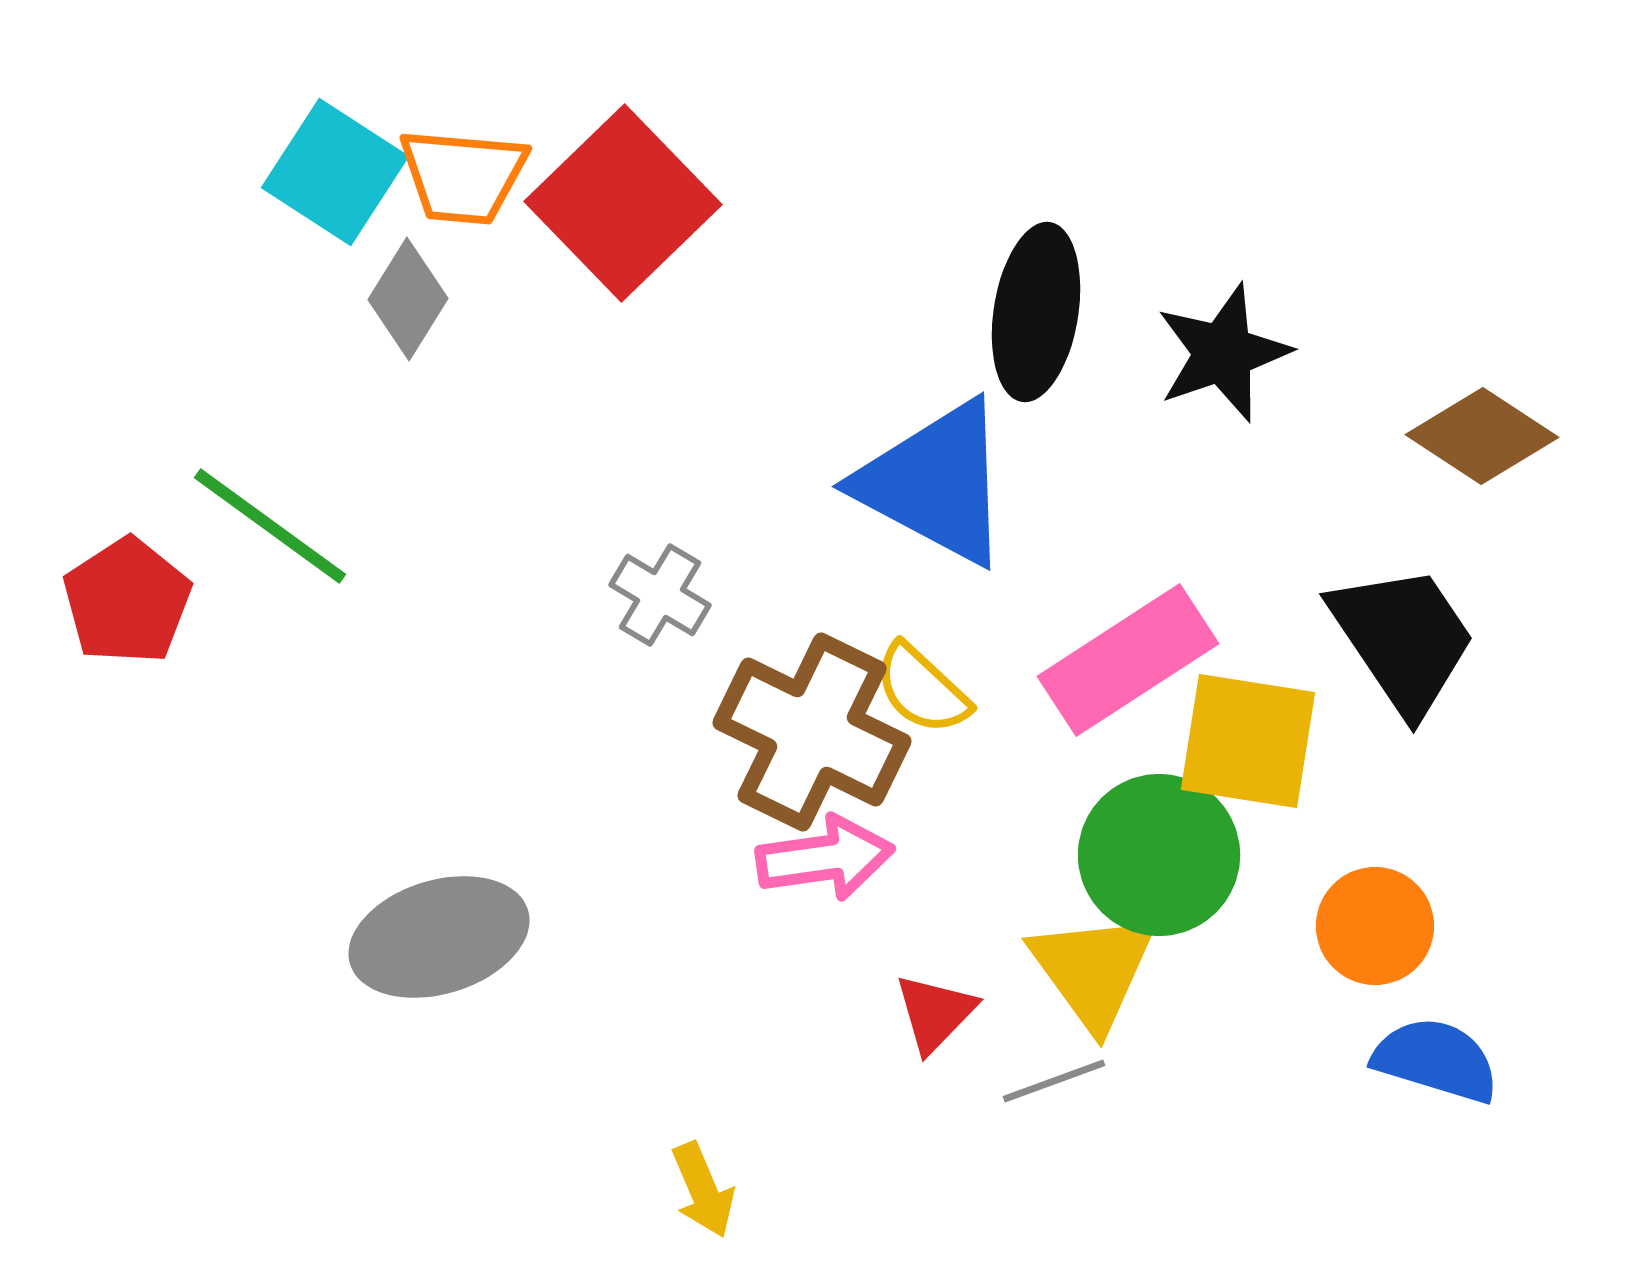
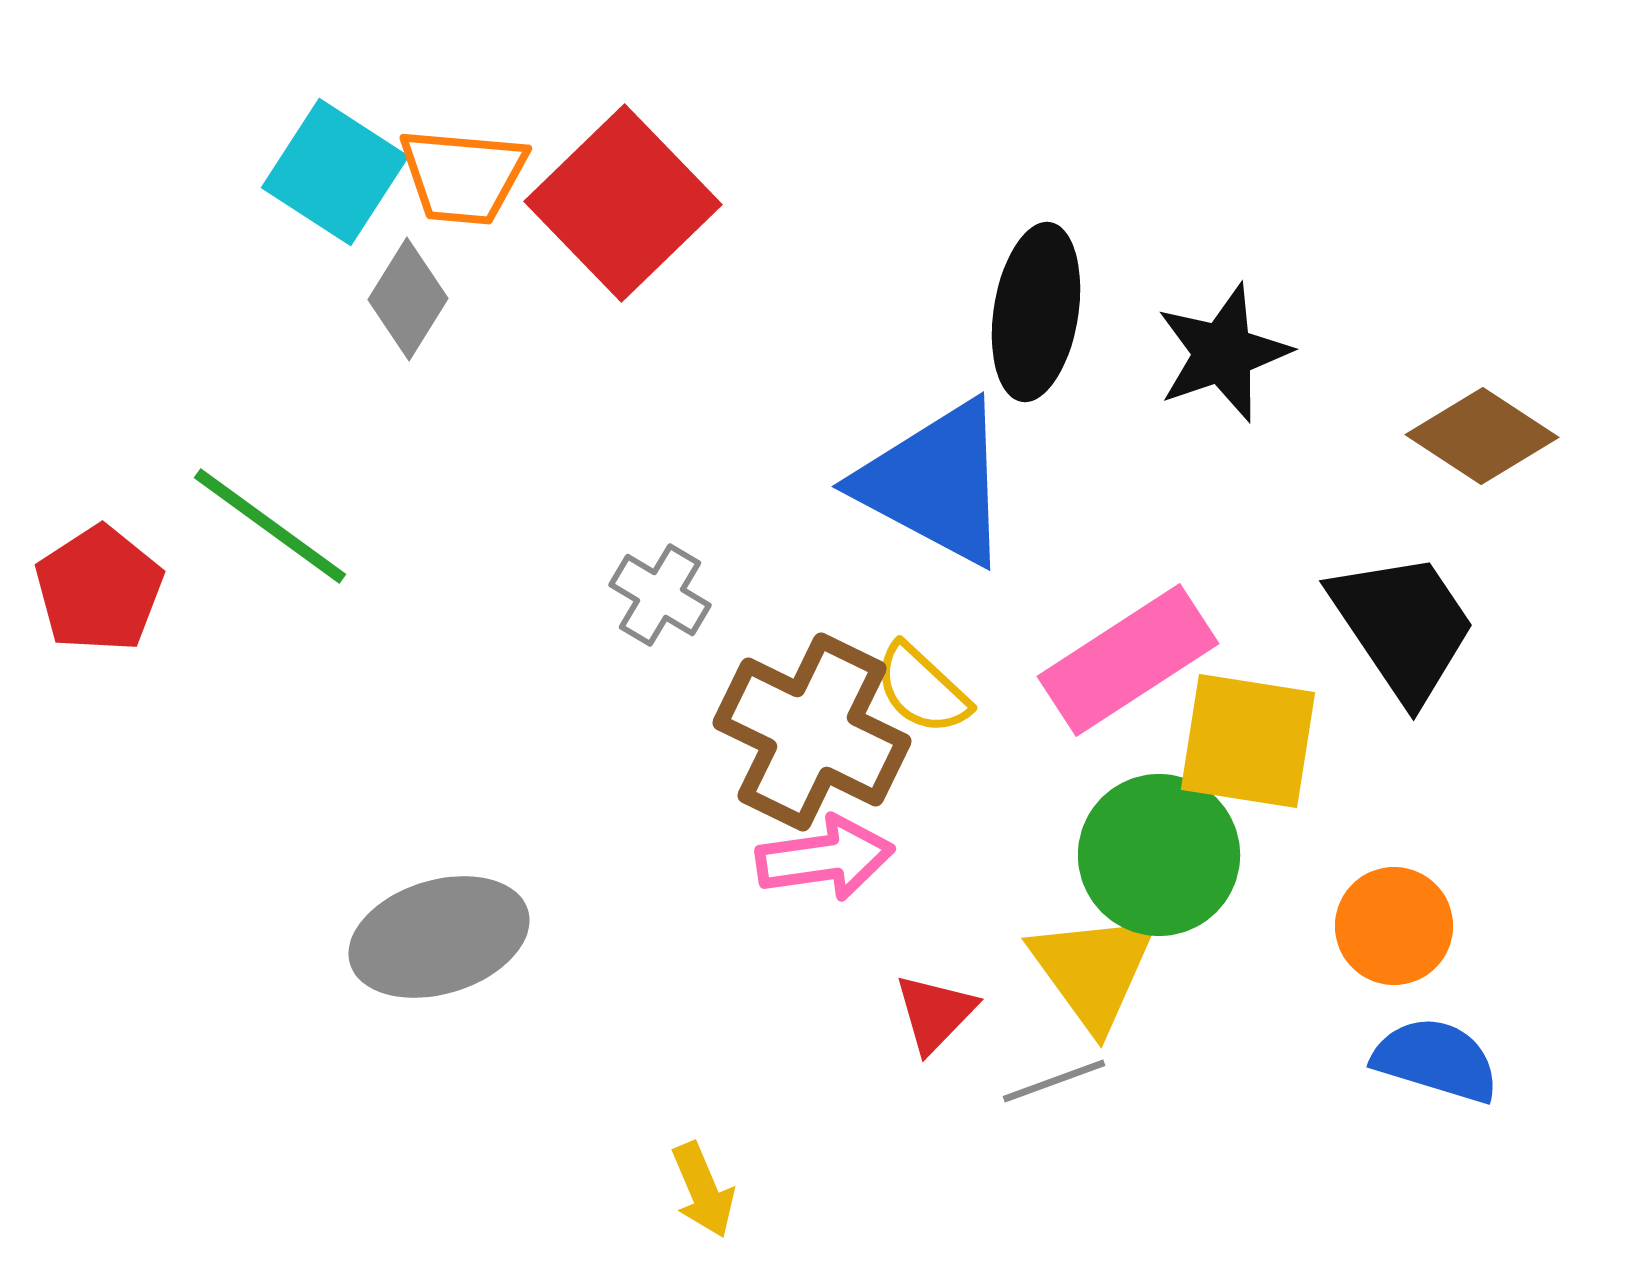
red pentagon: moved 28 px left, 12 px up
black trapezoid: moved 13 px up
orange circle: moved 19 px right
